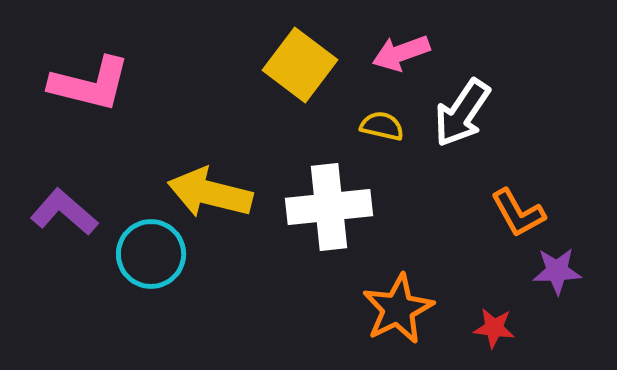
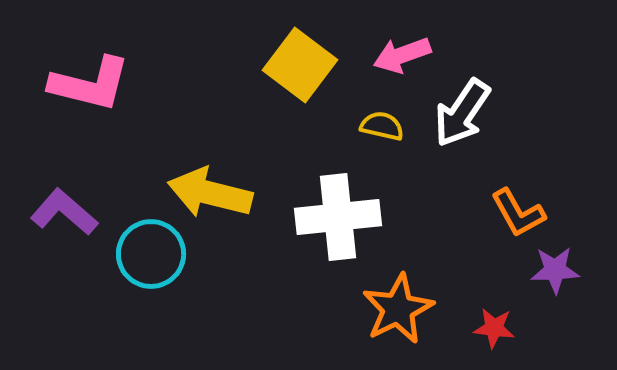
pink arrow: moved 1 px right, 2 px down
white cross: moved 9 px right, 10 px down
purple star: moved 2 px left, 1 px up
